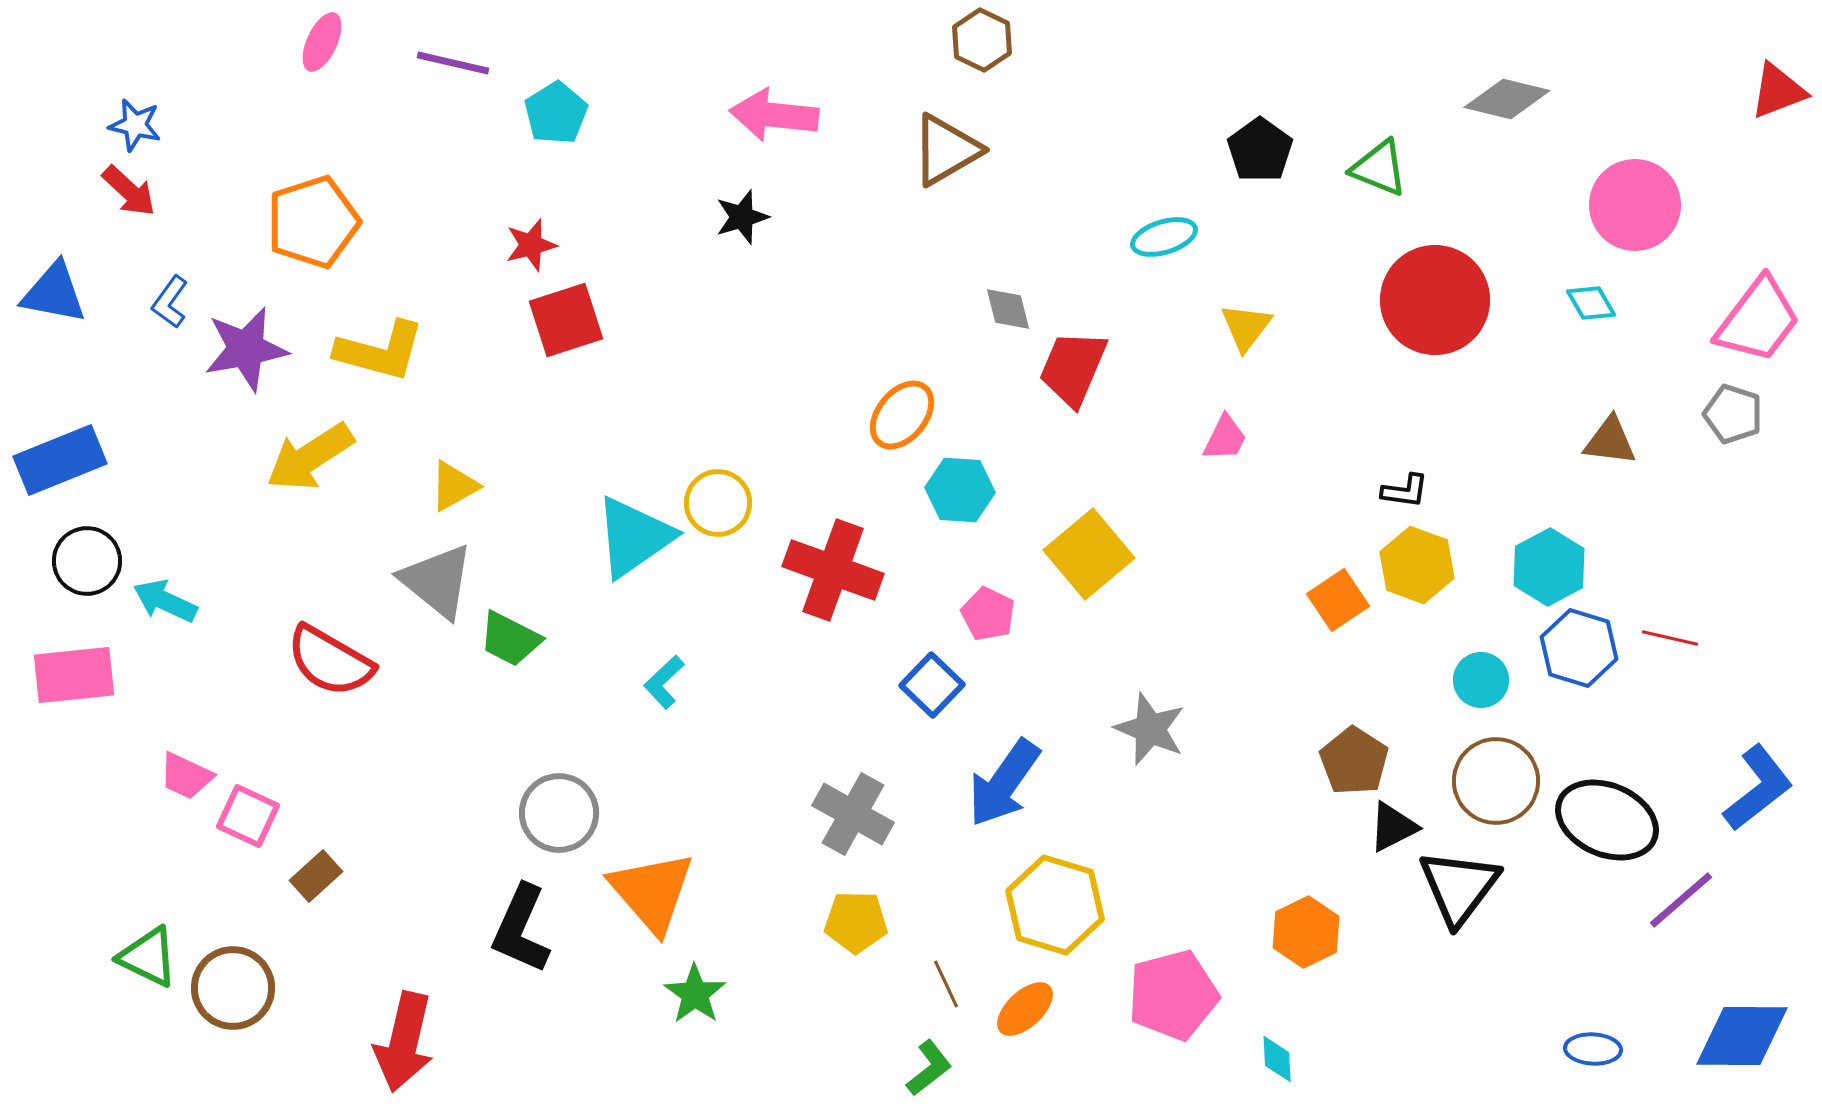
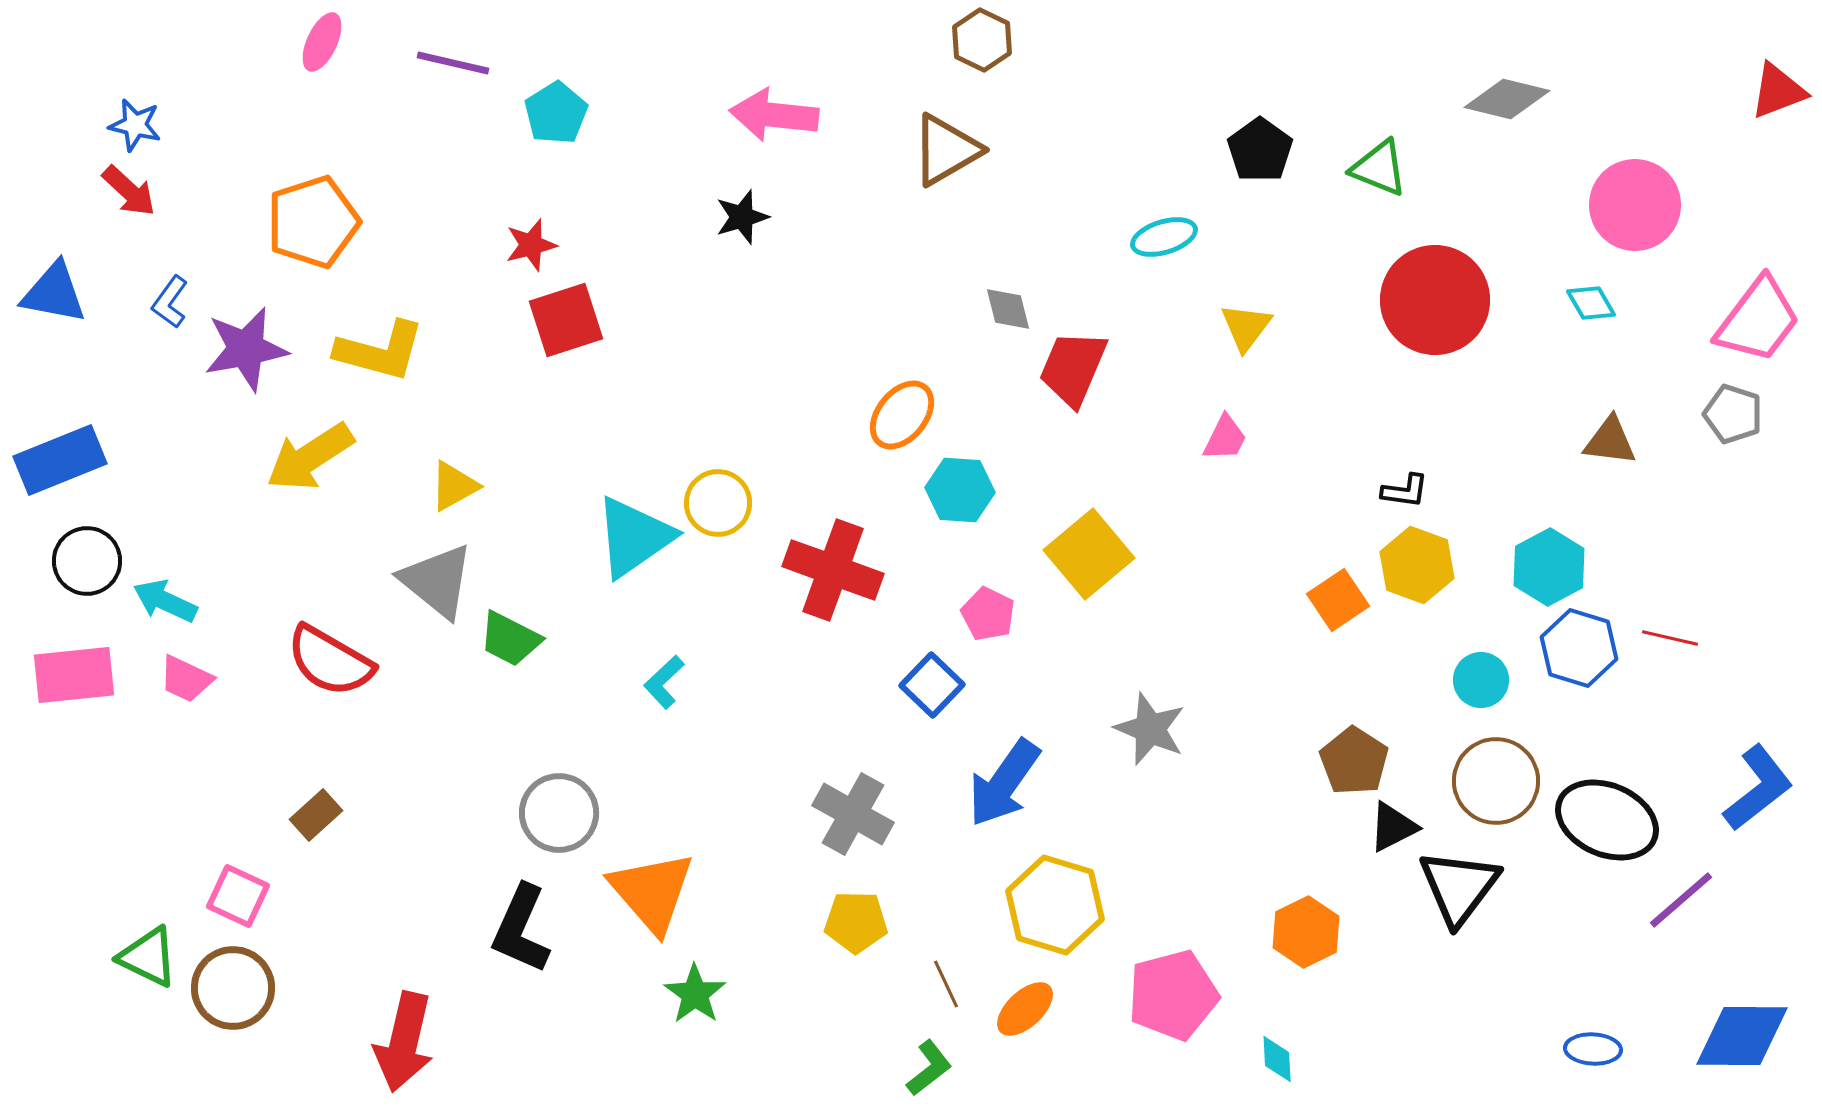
pink trapezoid at (186, 776): moved 97 px up
pink square at (248, 816): moved 10 px left, 80 px down
brown rectangle at (316, 876): moved 61 px up
